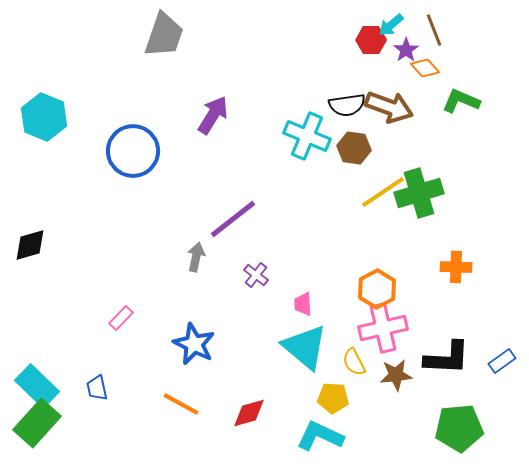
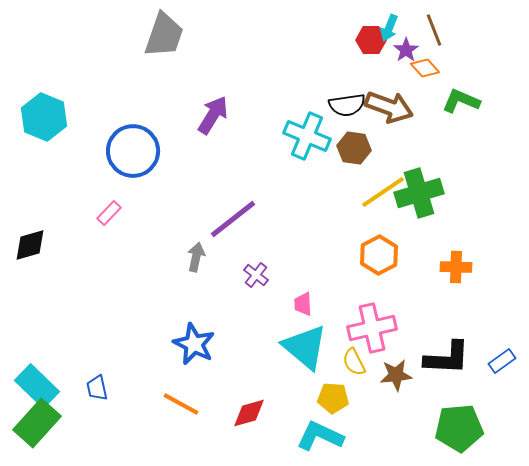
cyan arrow: moved 2 px left, 3 px down; rotated 28 degrees counterclockwise
orange hexagon: moved 2 px right, 34 px up
pink rectangle: moved 12 px left, 105 px up
pink cross: moved 11 px left
